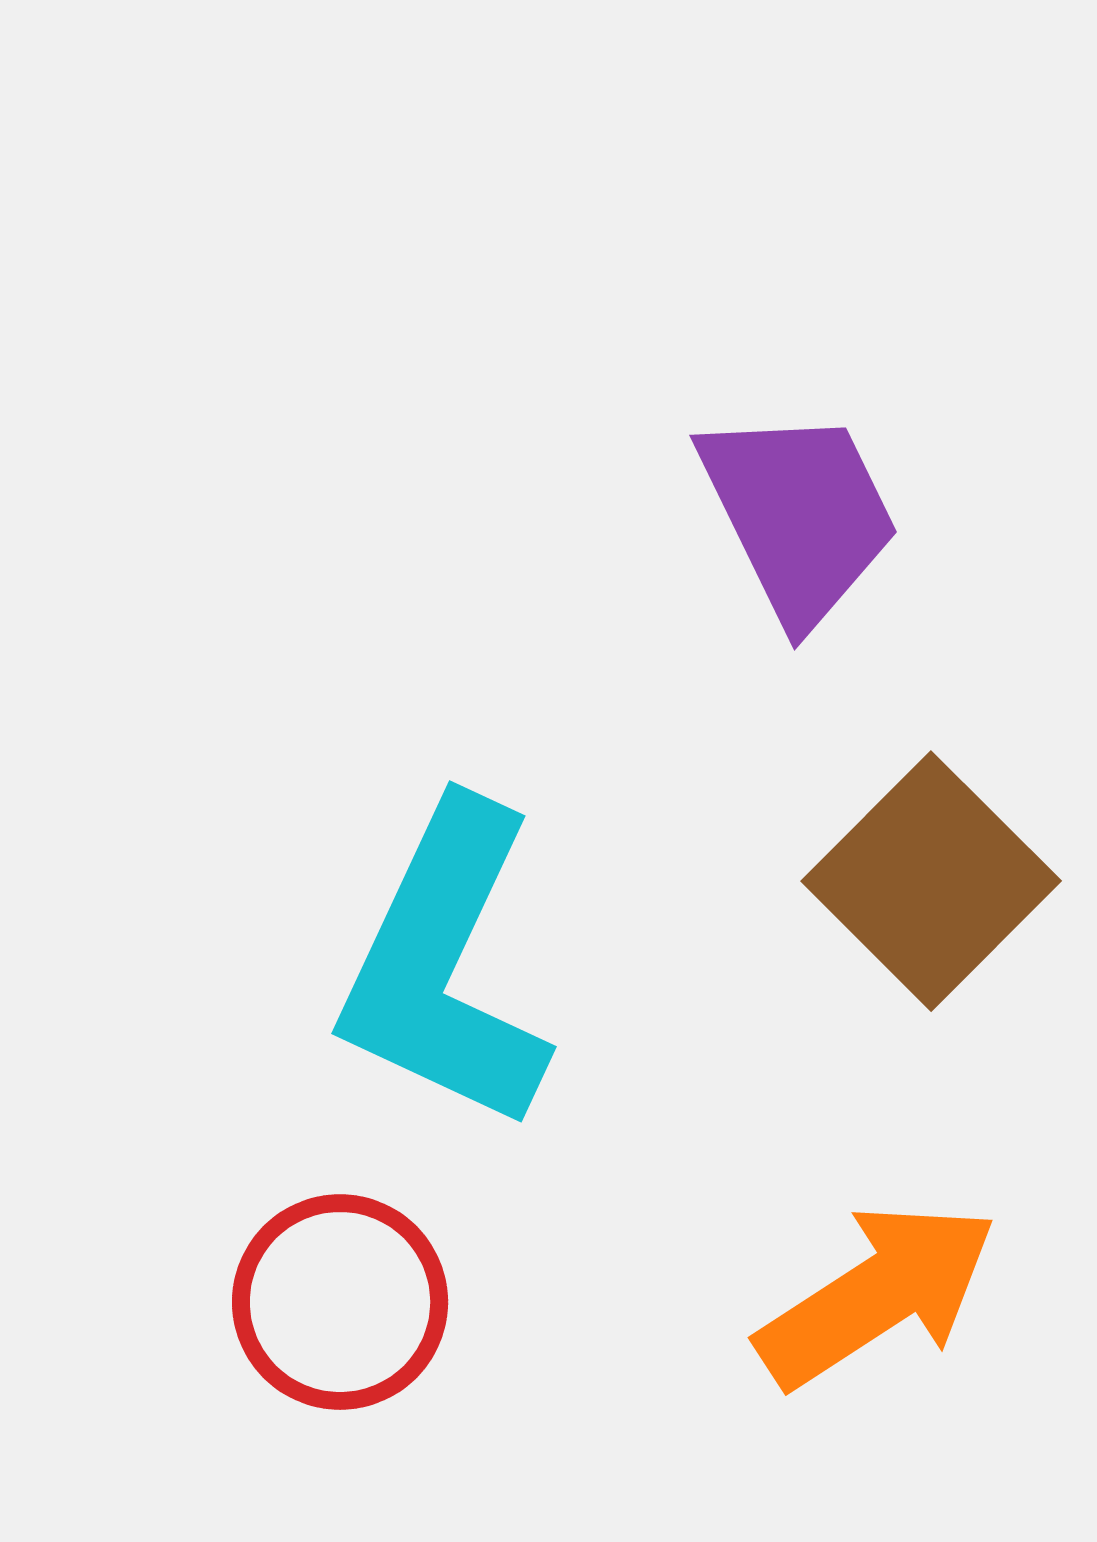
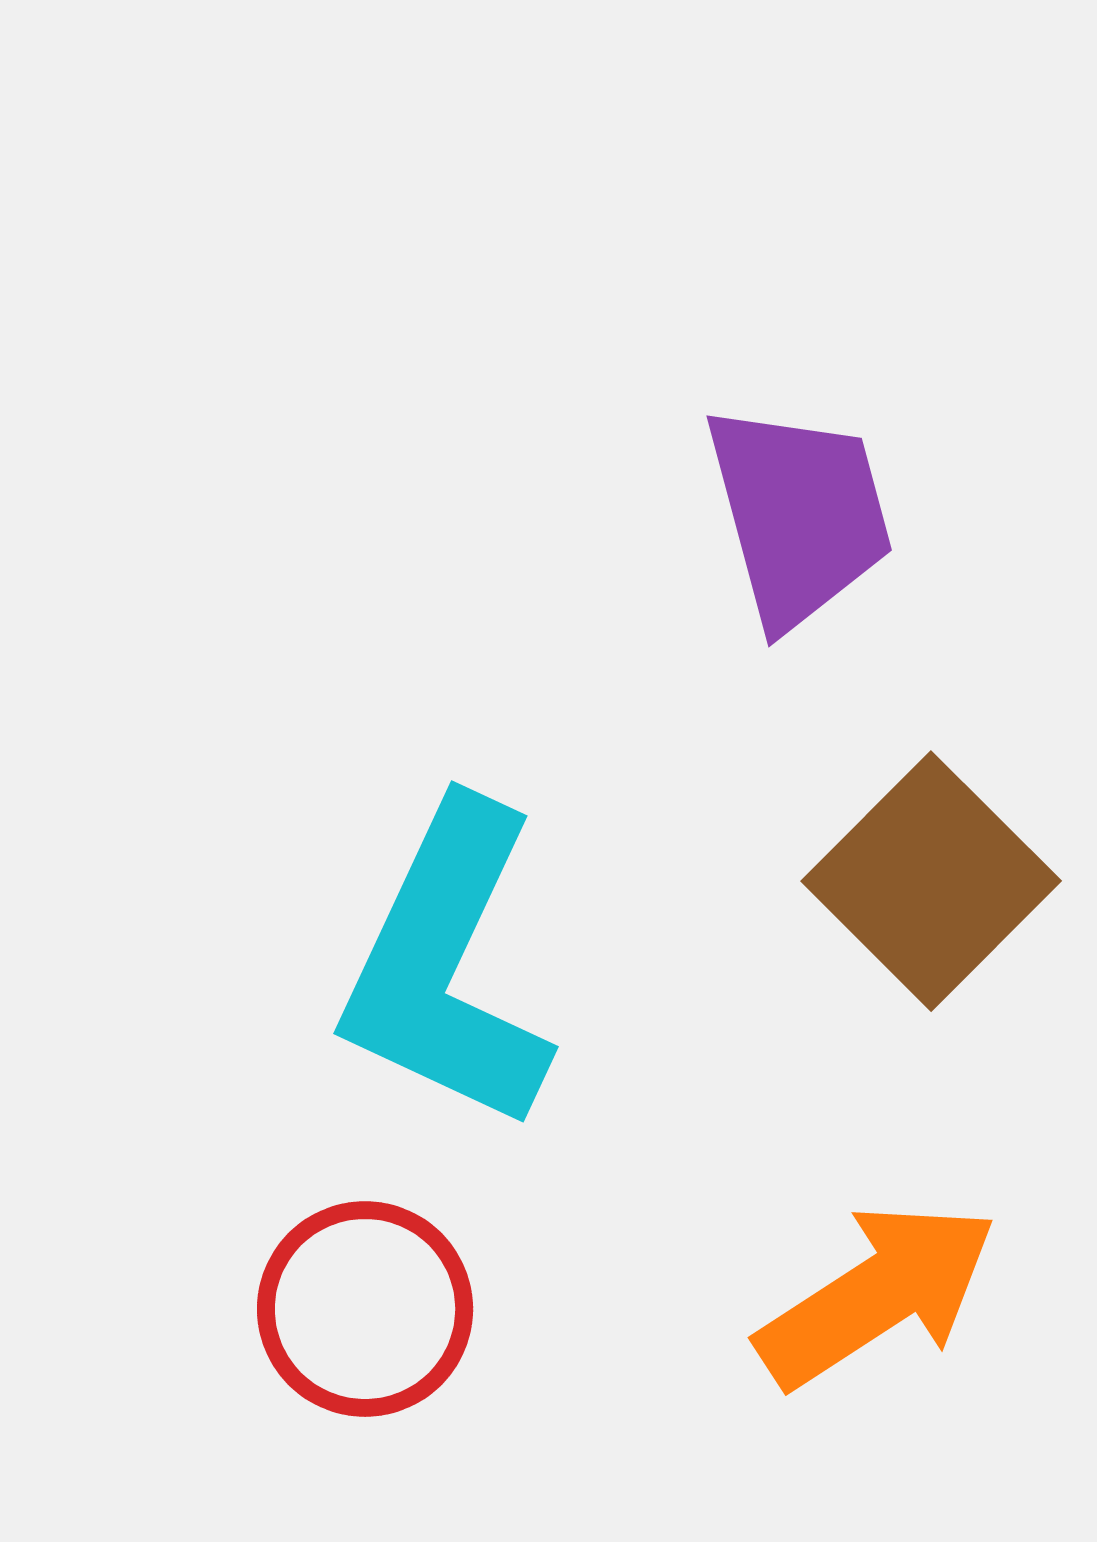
purple trapezoid: rotated 11 degrees clockwise
cyan L-shape: moved 2 px right
red circle: moved 25 px right, 7 px down
